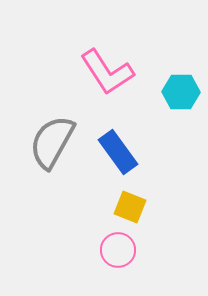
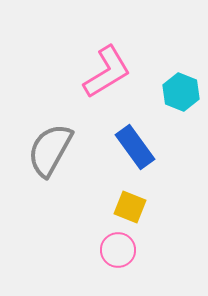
pink L-shape: rotated 88 degrees counterclockwise
cyan hexagon: rotated 21 degrees clockwise
gray semicircle: moved 2 px left, 8 px down
blue rectangle: moved 17 px right, 5 px up
